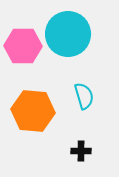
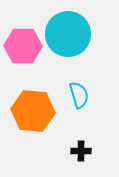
cyan semicircle: moved 5 px left, 1 px up
